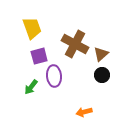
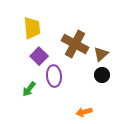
yellow trapezoid: rotated 15 degrees clockwise
purple square: rotated 30 degrees counterclockwise
green arrow: moved 2 px left, 2 px down
